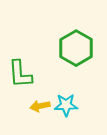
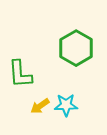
yellow arrow: rotated 24 degrees counterclockwise
